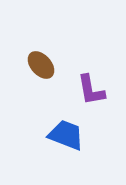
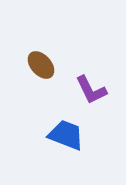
purple L-shape: rotated 16 degrees counterclockwise
